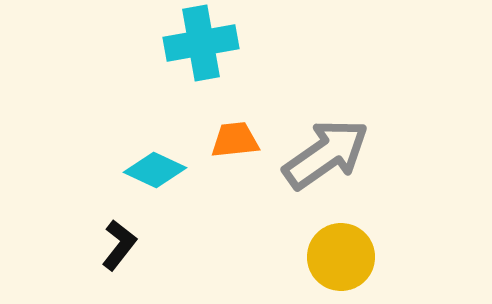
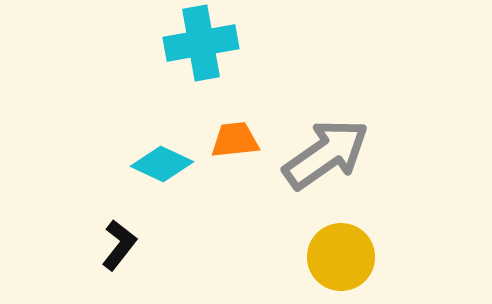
cyan diamond: moved 7 px right, 6 px up
